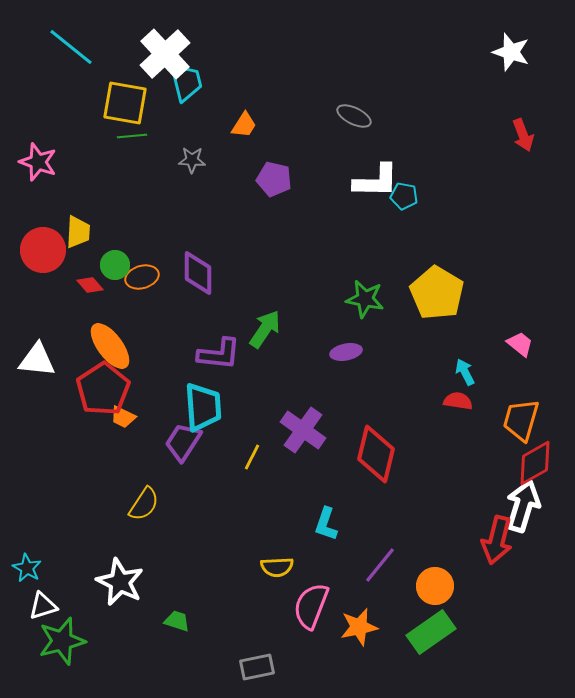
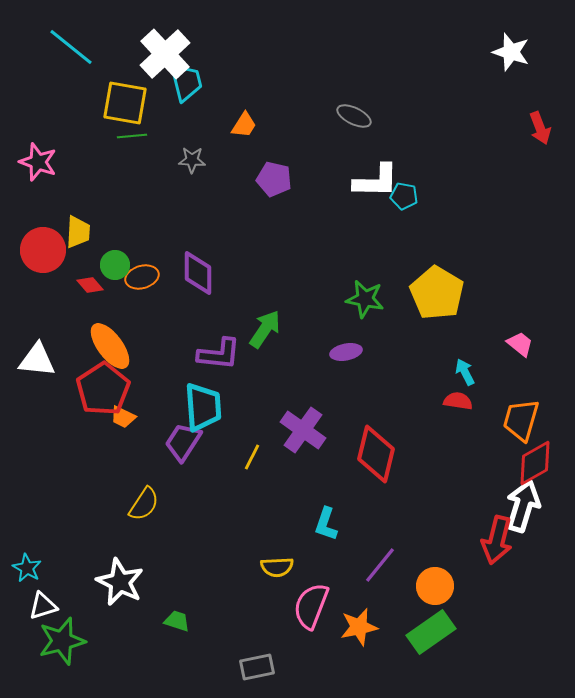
red arrow at (523, 135): moved 17 px right, 7 px up
